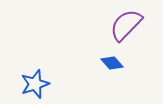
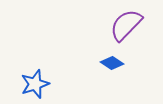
blue diamond: rotated 15 degrees counterclockwise
